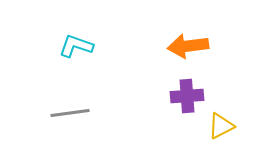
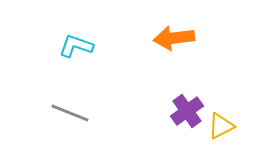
orange arrow: moved 14 px left, 8 px up
purple cross: moved 15 px down; rotated 32 degrees counterclockwise
gray line: rotated 30 degrees clockwise
